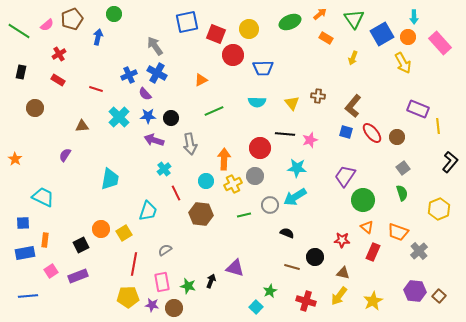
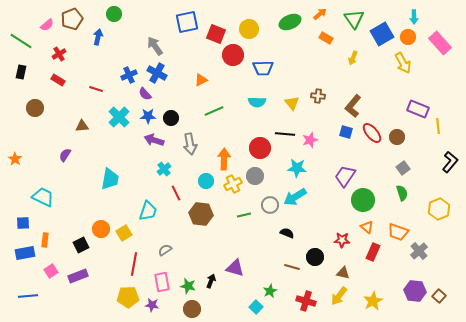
green line at (19, 31): moved 2 px right, 10 px down
brown circle at (174, 308): moved 18 px right, 1 px down
